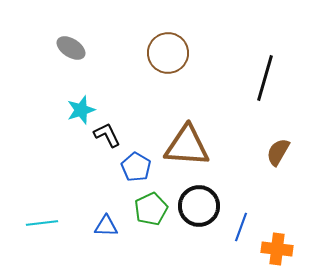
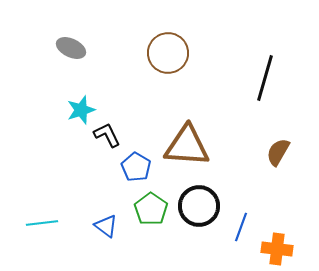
gray ellipse: rotated 8 degrees counterclockwise
green pentagon: rotated 12 degrees counterclockwise
blue triangle: rotated 35 degrees clockwise
